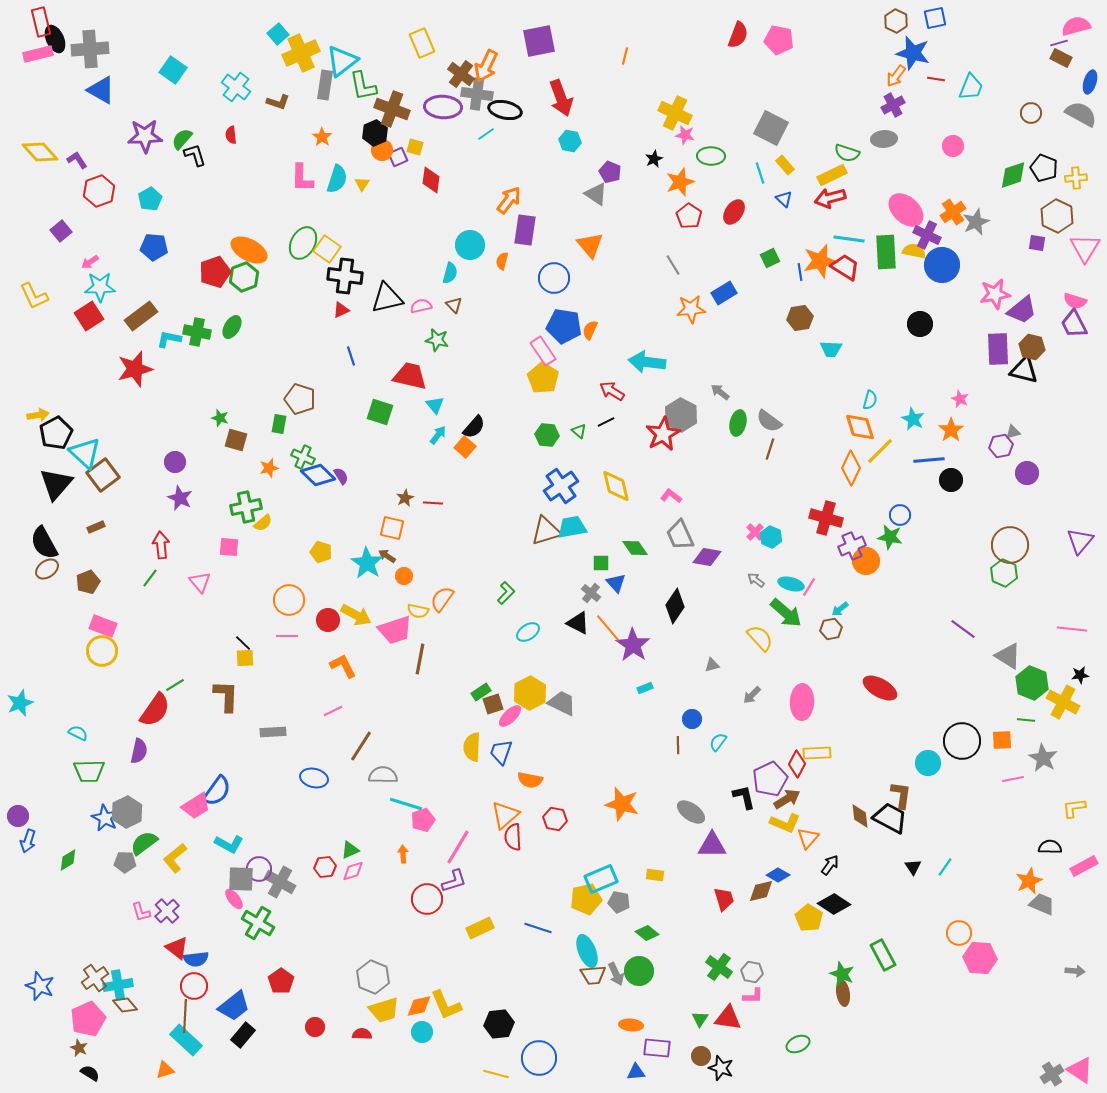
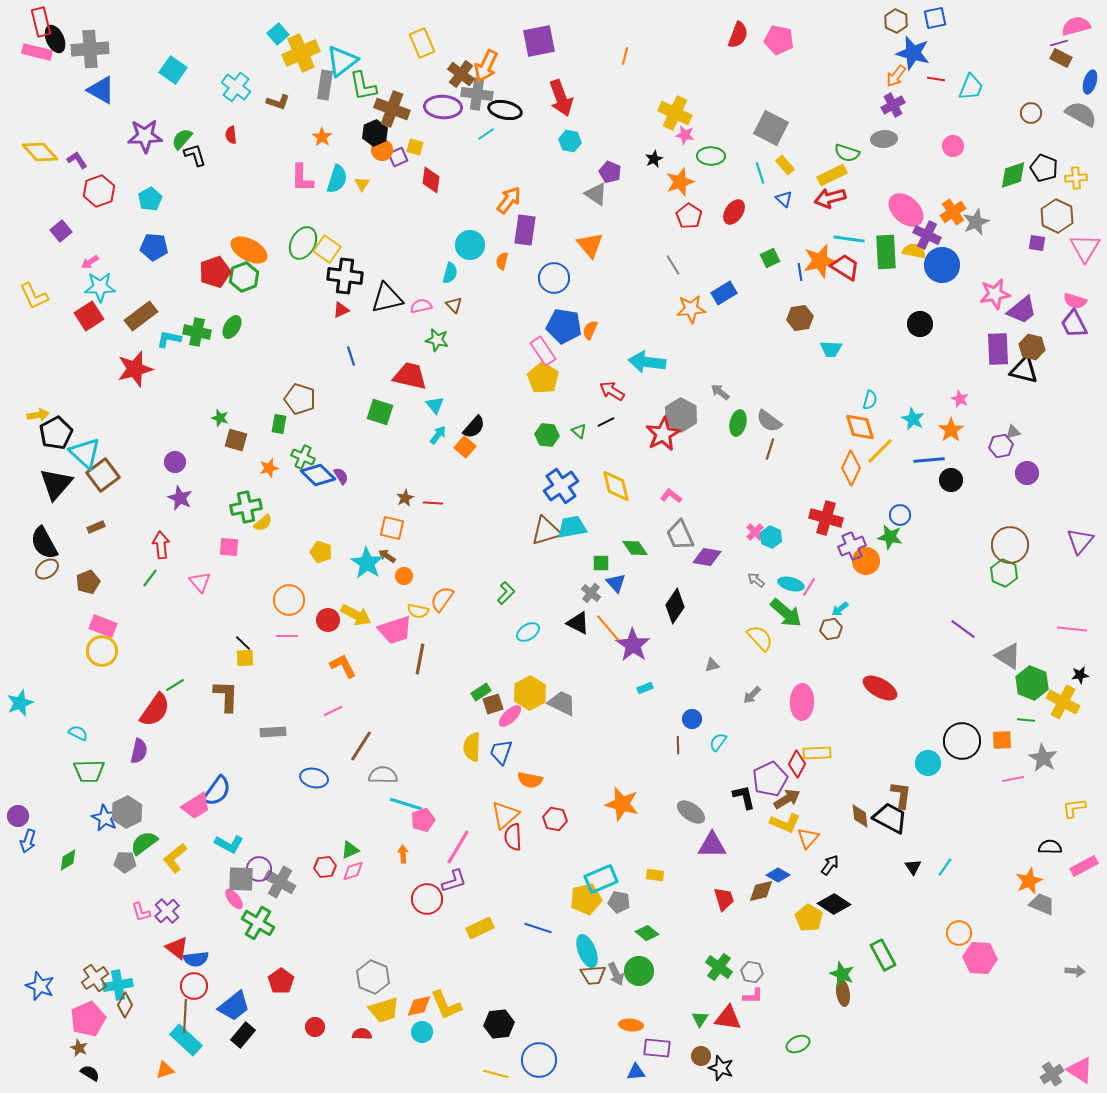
pink rectangle at (38, 54): moved 1 px left, 2 px up; rotated 28 degrees clockwise
brown diamond at (125, 1005): rotated 70 degrees clockwise
blue circle at (539, 1058): moved 2 px down
